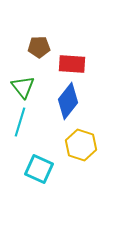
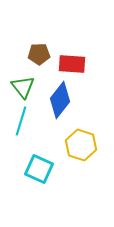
brown pentagon: moved 7 px down
blue diamond: moved 8 px left, 1 px up
cyan line: moved 1 px right, 1 px up
